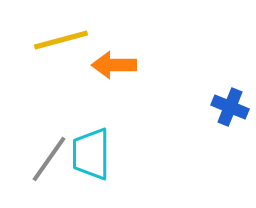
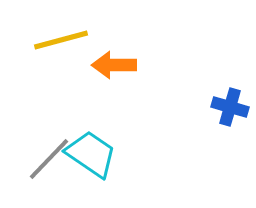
blue cross: rotated 6 degrees counterclockwise
cyan trapezoid: rotated 124 degrees clockwise
gray line: rotated 9 degrees clockwise
